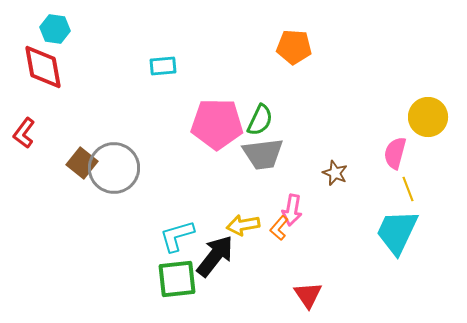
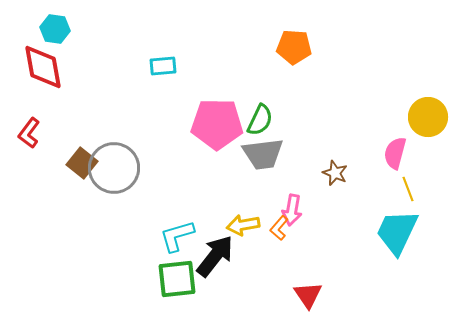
red L-shape: moved 5 px right
